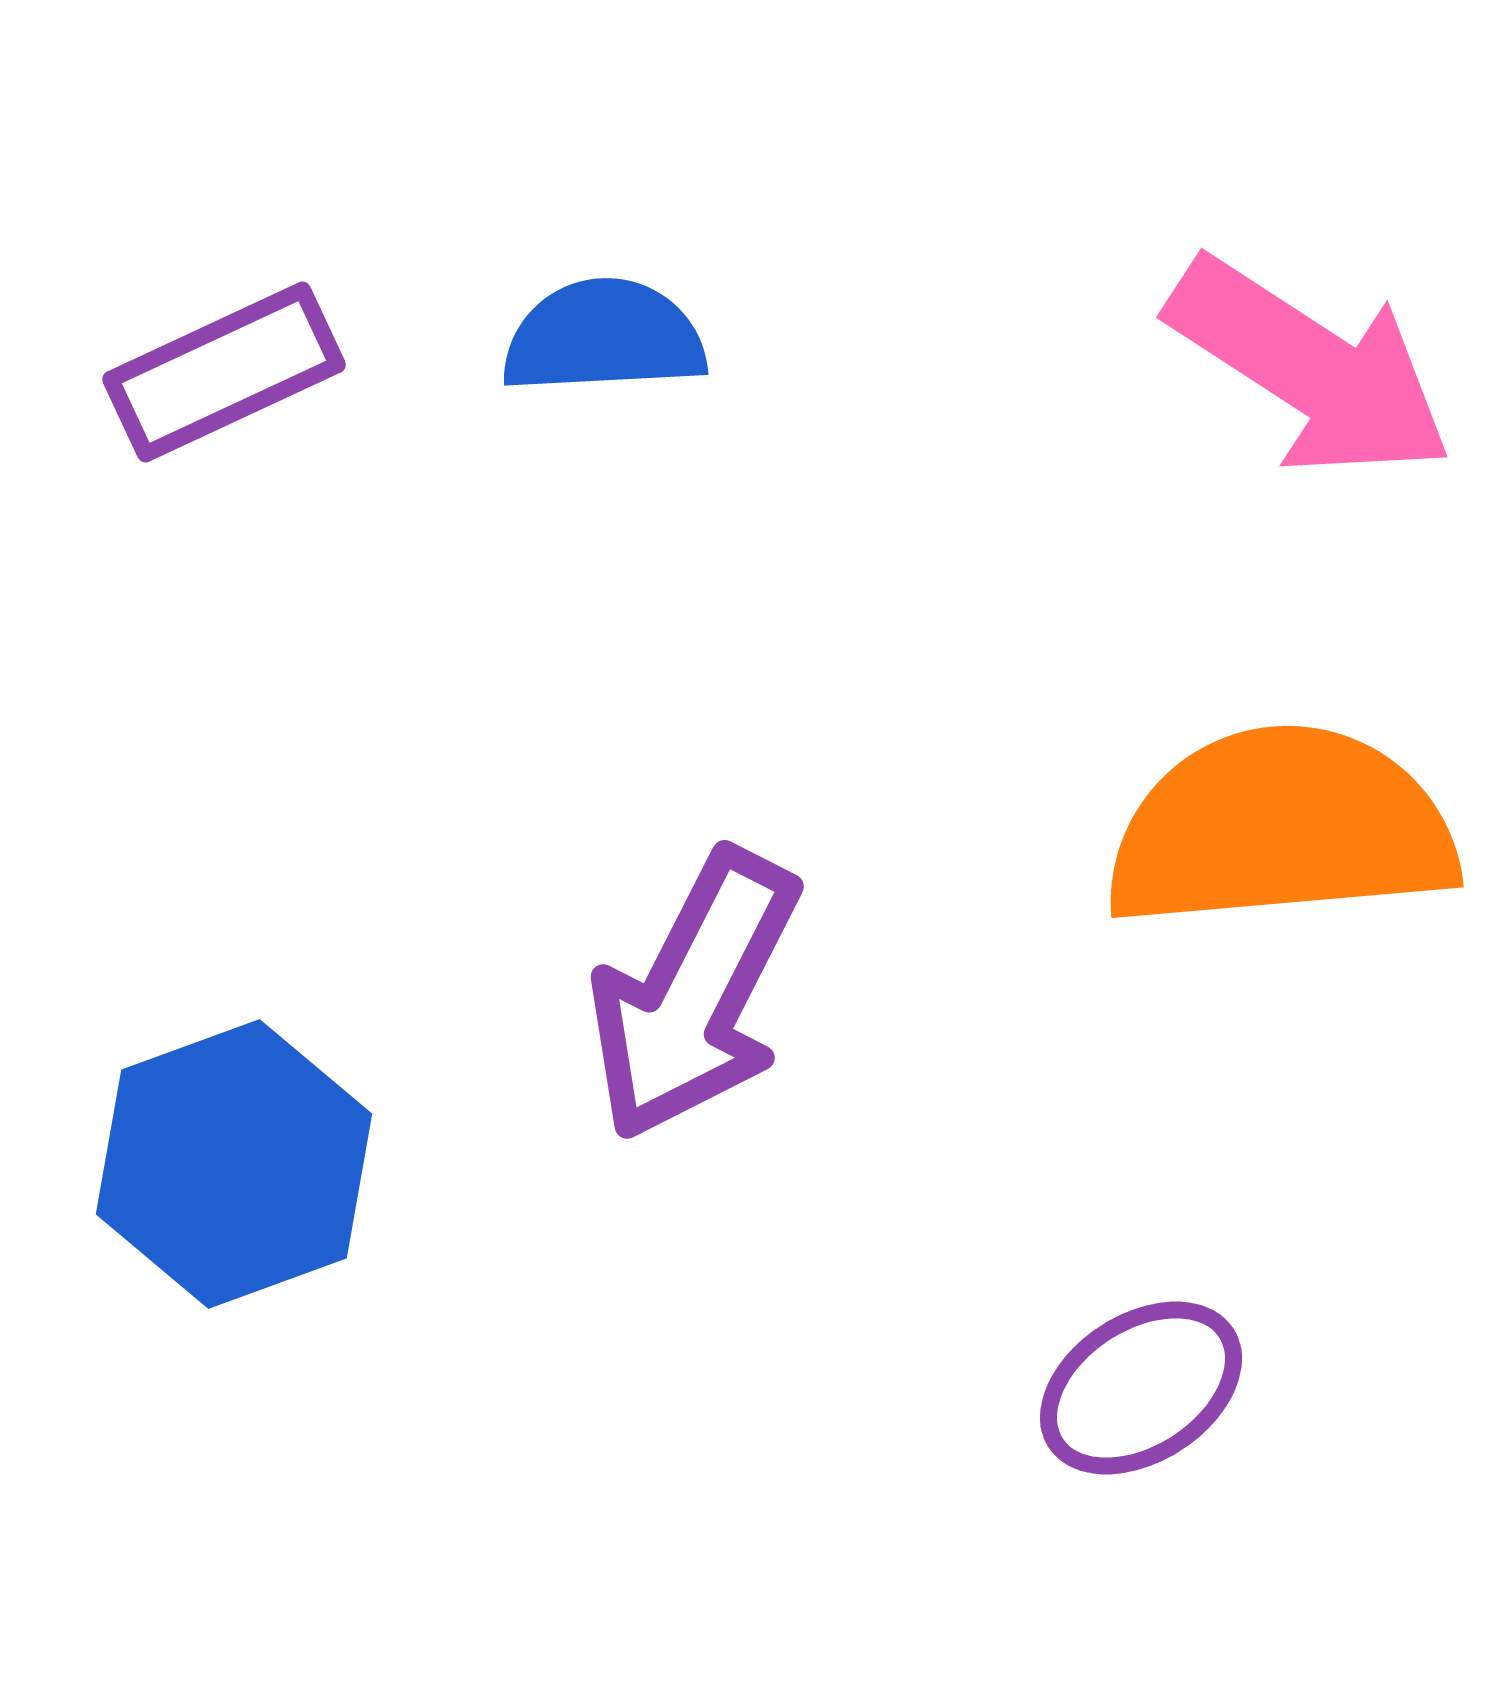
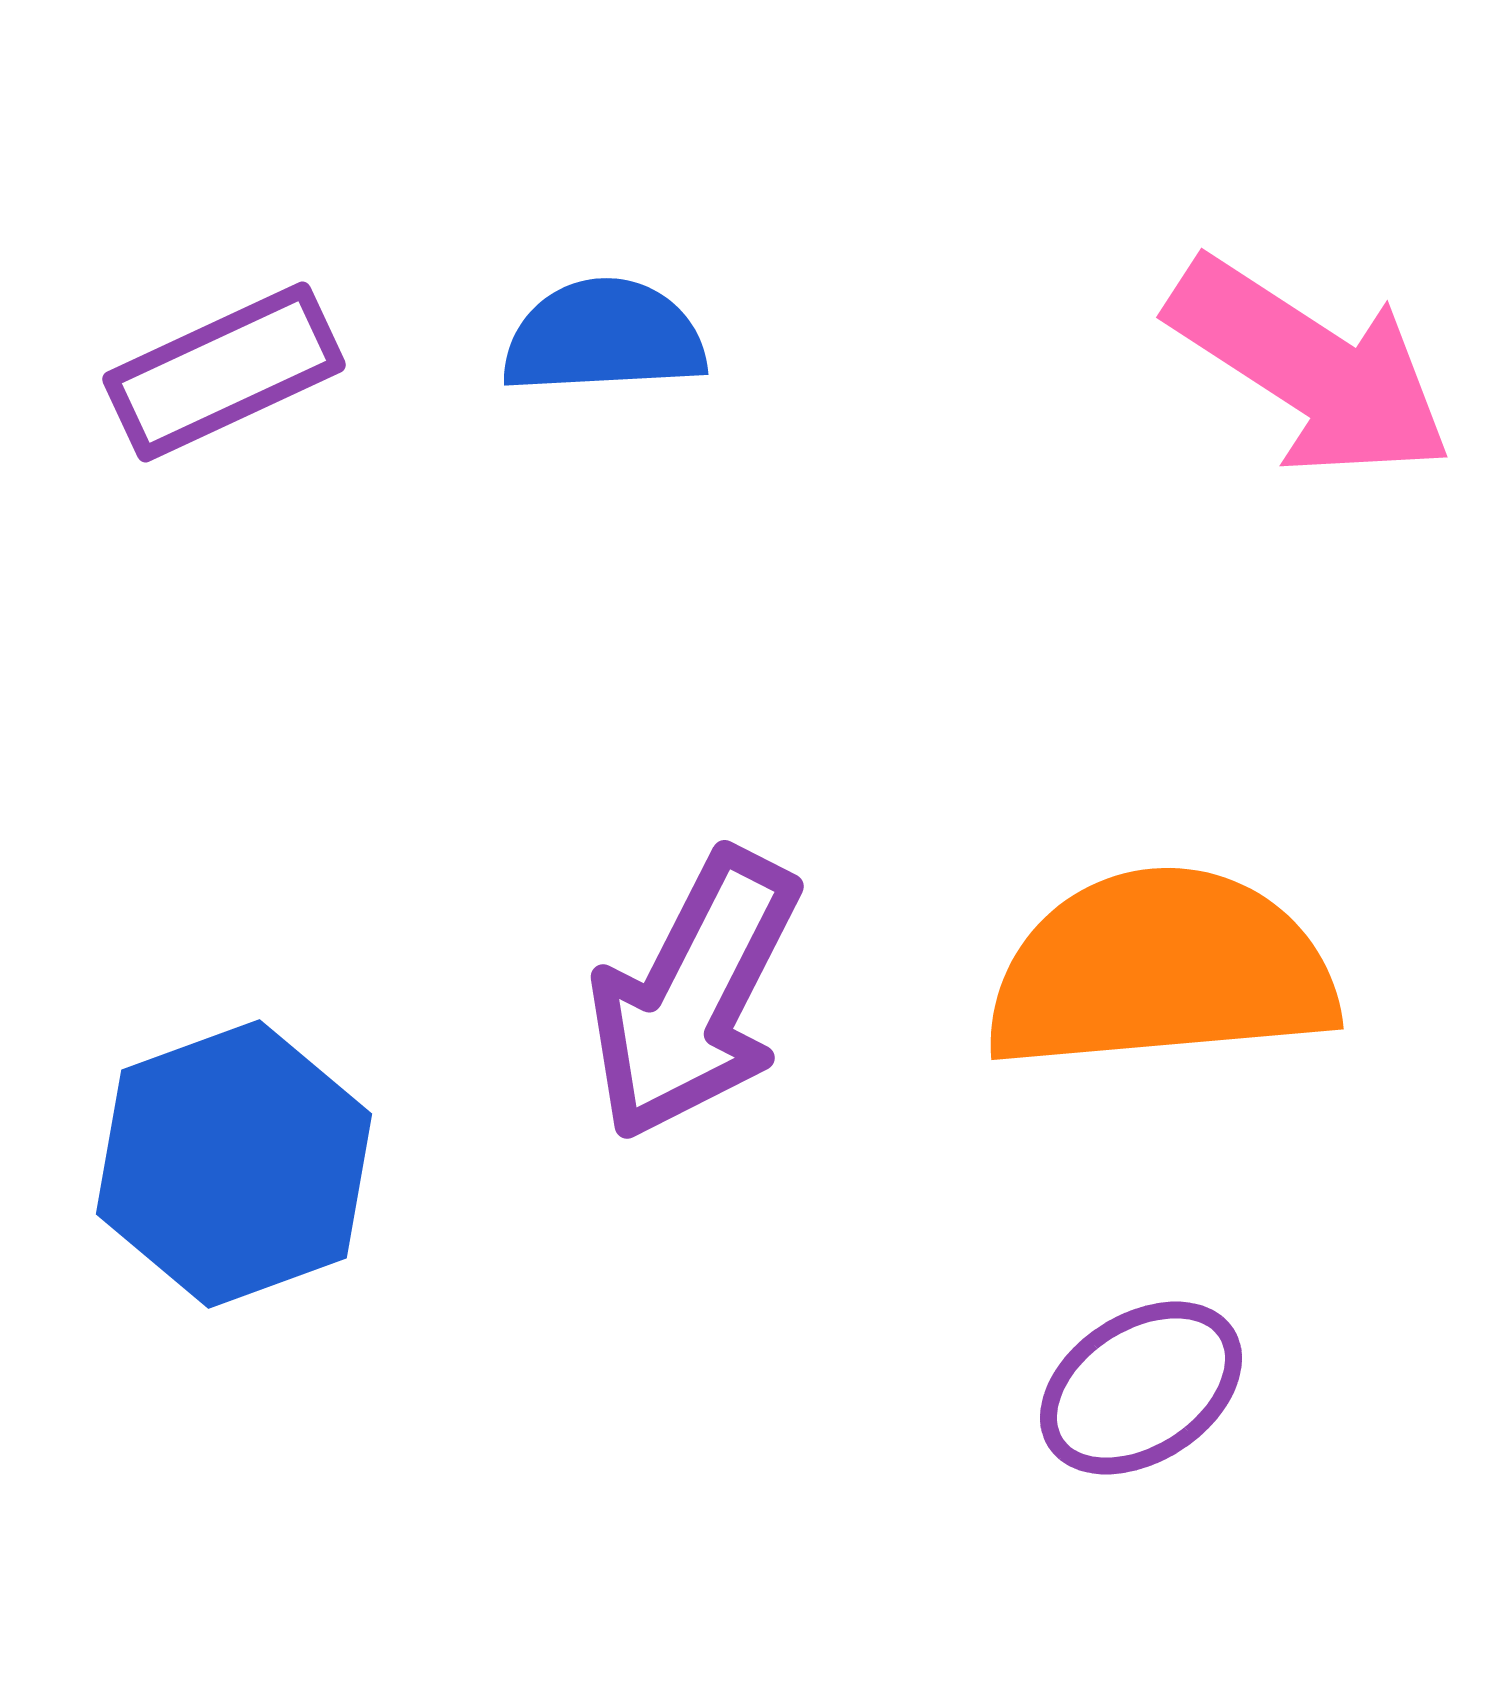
orange semicircle: moved 120 px left, 142 px down
